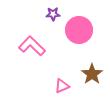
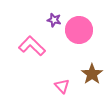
purple star: moved 1 px right, 6 px down; rotated 16 degrees clockwise
pink triangle: rotated 49 degrees counterclockwise
